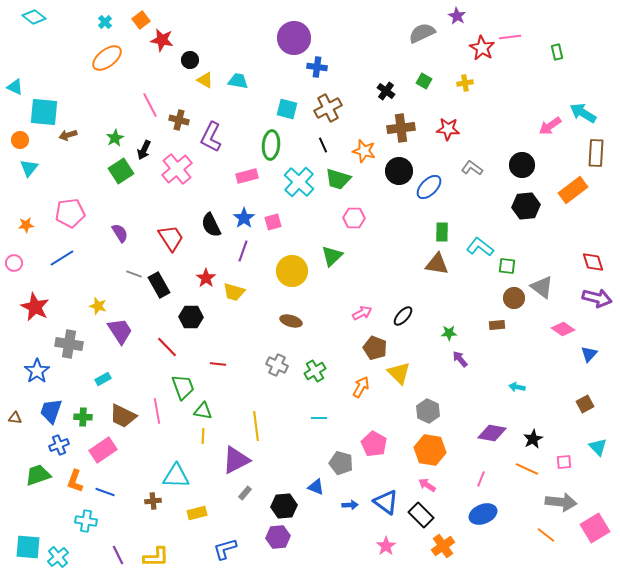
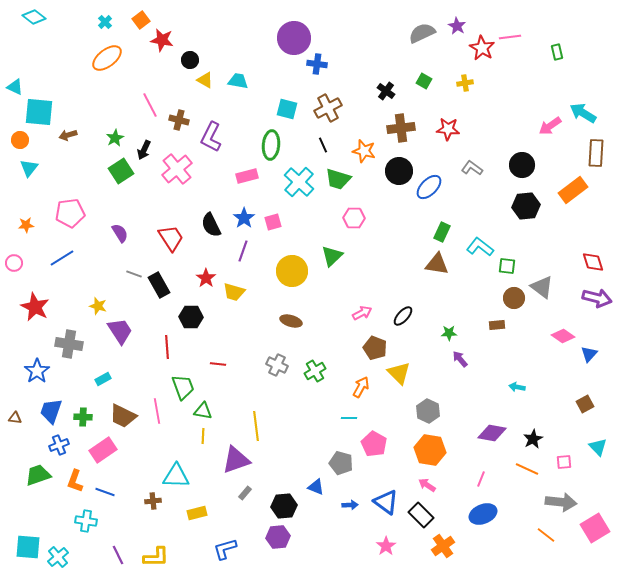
purple star at (457, 16): moved 10 px down
blue cross at (317, 67): moved 3 px up
cyan square at (44, 112): moved 5 px left
green rectangle at (442, 232): rotated 24 degrees clockwise
pink diamond at (563, 329): moved 7 px down
red line at (167, 347): rotated 40 degrees clockwise
cyan line at (319, 418): moved 30 px right
purple triangle at (236, 460): rotated 8 degrees clockwise
